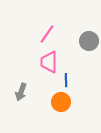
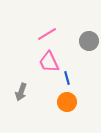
pink line: rotated 24 degrees clockwise
pink trapezoid: rotated 25 degrees counterclockwise
blue line: moved 1 px right, 2 px up; rotated 16 degrees counterclockwise
orange circle: moved 6 px right
